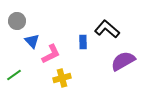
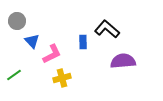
pink L-shape: moved 1 px right
purple semicircle: rotated 25 degrees clockwise
